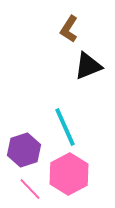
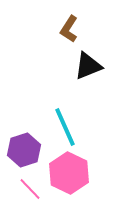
pink hexagon: moved 1 px up; rotated 6 degrees counterclockwise
